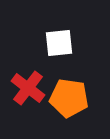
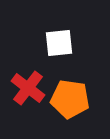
orange pentagon: moved 1 px right, 1 px down
